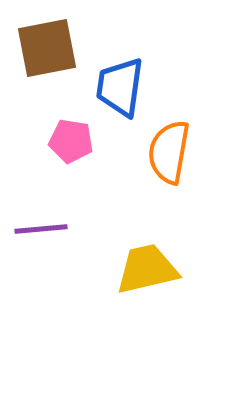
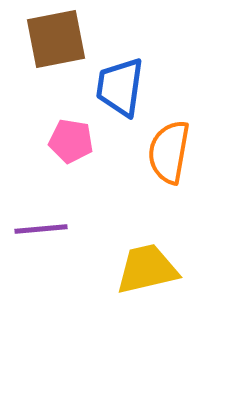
brown square: moved 9 px right, 9 px up
